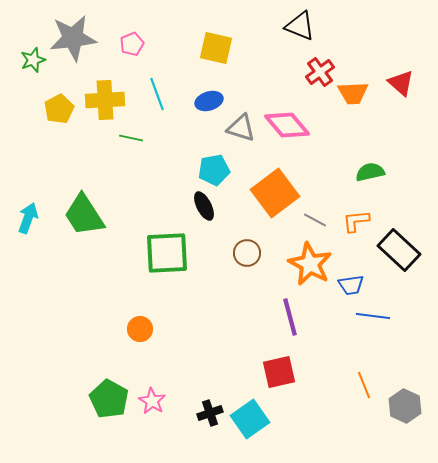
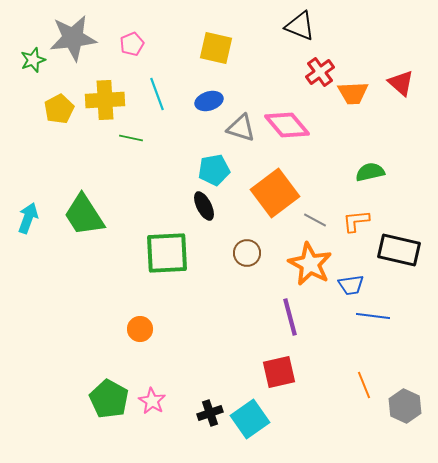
black rectangle: rotated 30 degrees counterclockwise
